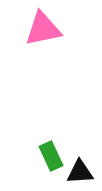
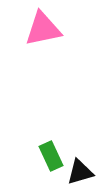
black triangle: rotated 12 degrees counterclockwise
